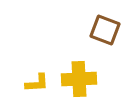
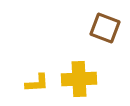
brown square: moved 2 px up
